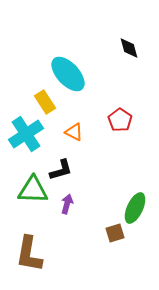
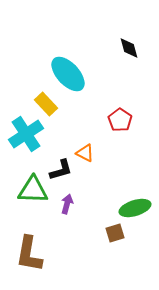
yellow rectangle: moved 1 px right, 2 px down; rotated 10 degrees counterclockwise
orange triangle: moved 11 px right, 21 px down
green ellipse: rotated 48 degrees clockwise
